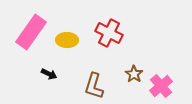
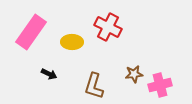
red cross: moved 1 px left, 6 px up
yellow ellipse: moved 5 px right, 2 px down
brown star: rotated 30 degrees clockwise
pink cross: moved 1 px left, 1 px up; rotated 25 degrees clockwise
